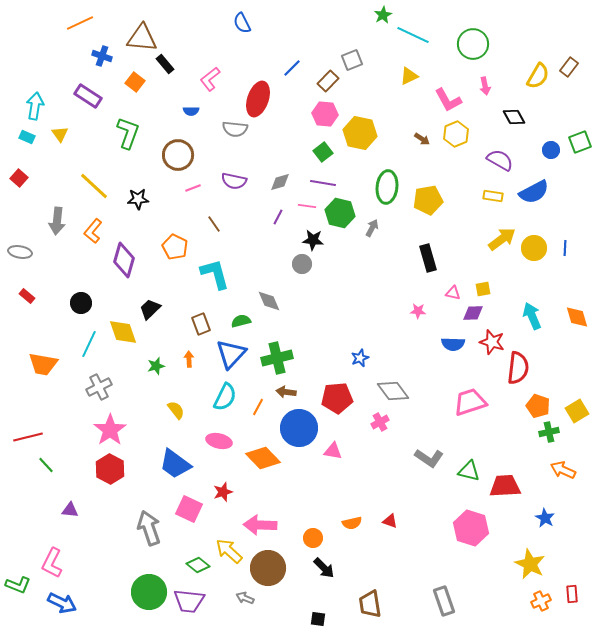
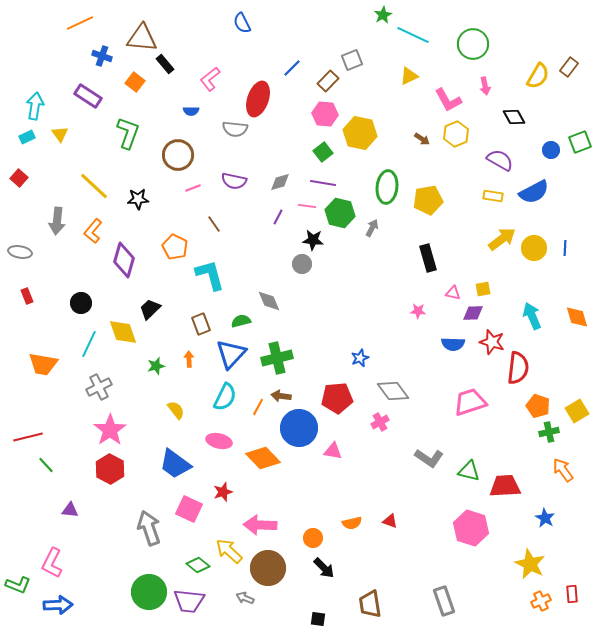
cyan rectangle at (27, 137): rotated 49 degrees counterclockwise
cyan L-shape at (215, 274): moved 5 px left, 1 px down
red rectangle at (27, 296): rotated 28 degrees clockwise
brown arrow at (286, 392): moved 5 px left, 4 px down
orange arrow at (563, 470): rotated 30 degrees clockwise
blue arrow at (62, 603): moved 4 px left, 2 px down; rotated 28 degrees counterclockwise
